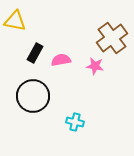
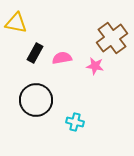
yellow triangle: moved 1 px right, 2 px down
pink semicircle: moved 1 px right, 2 px up
black circle: moved 3 px right, 4 px down
